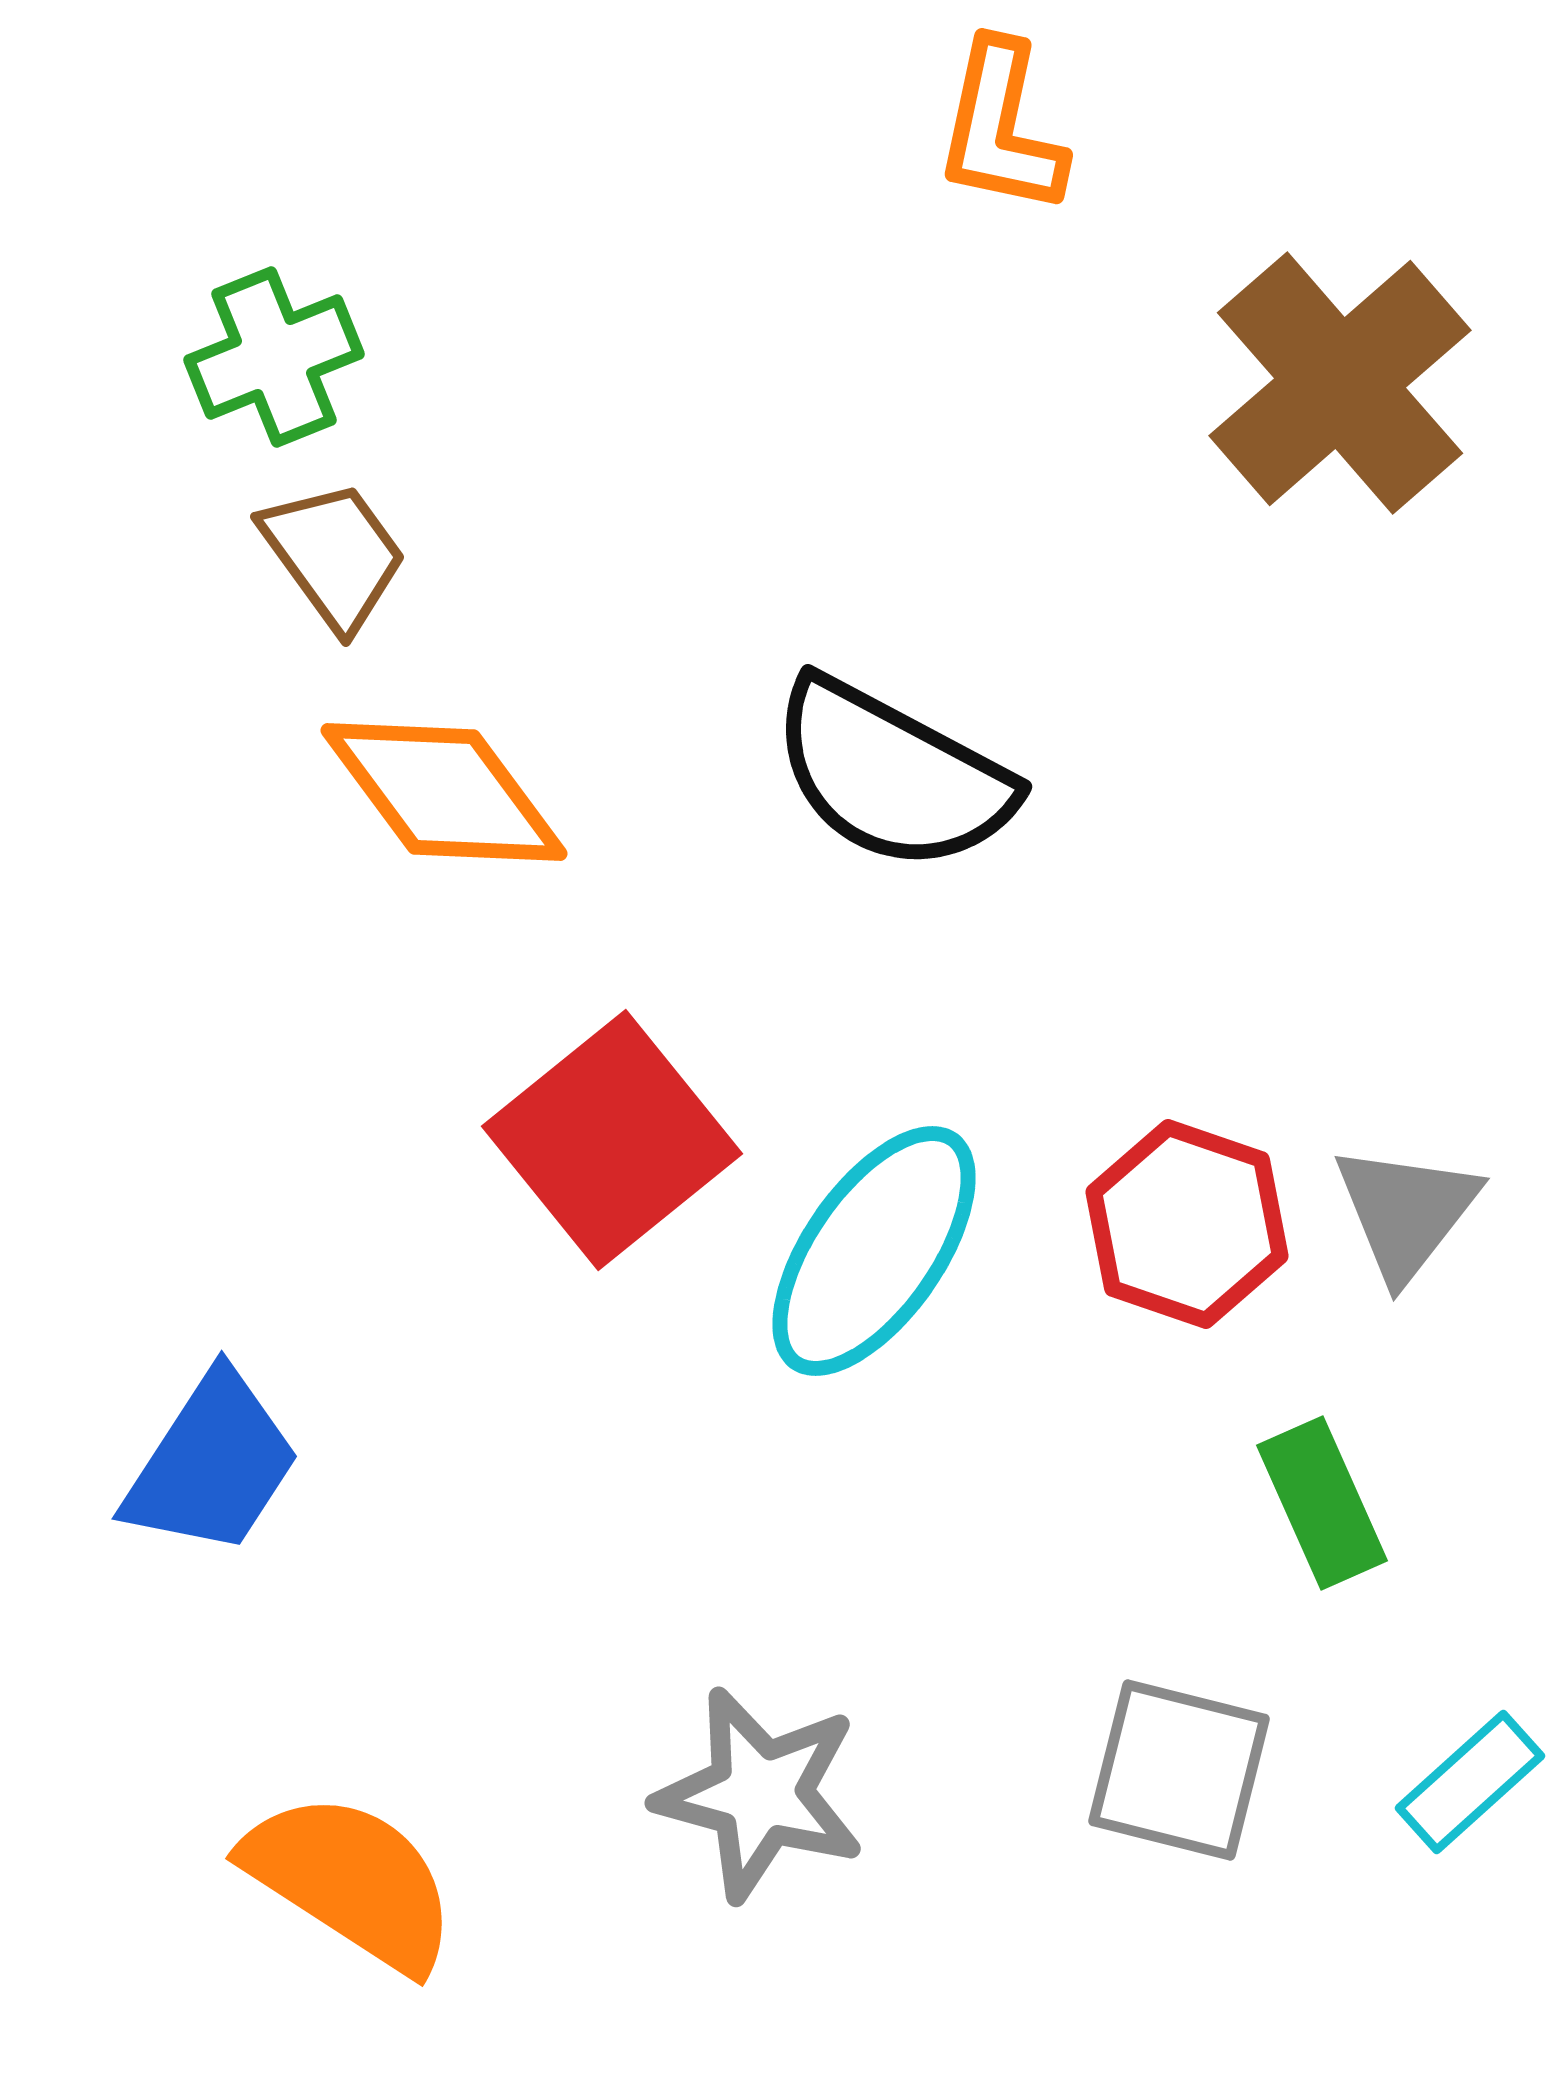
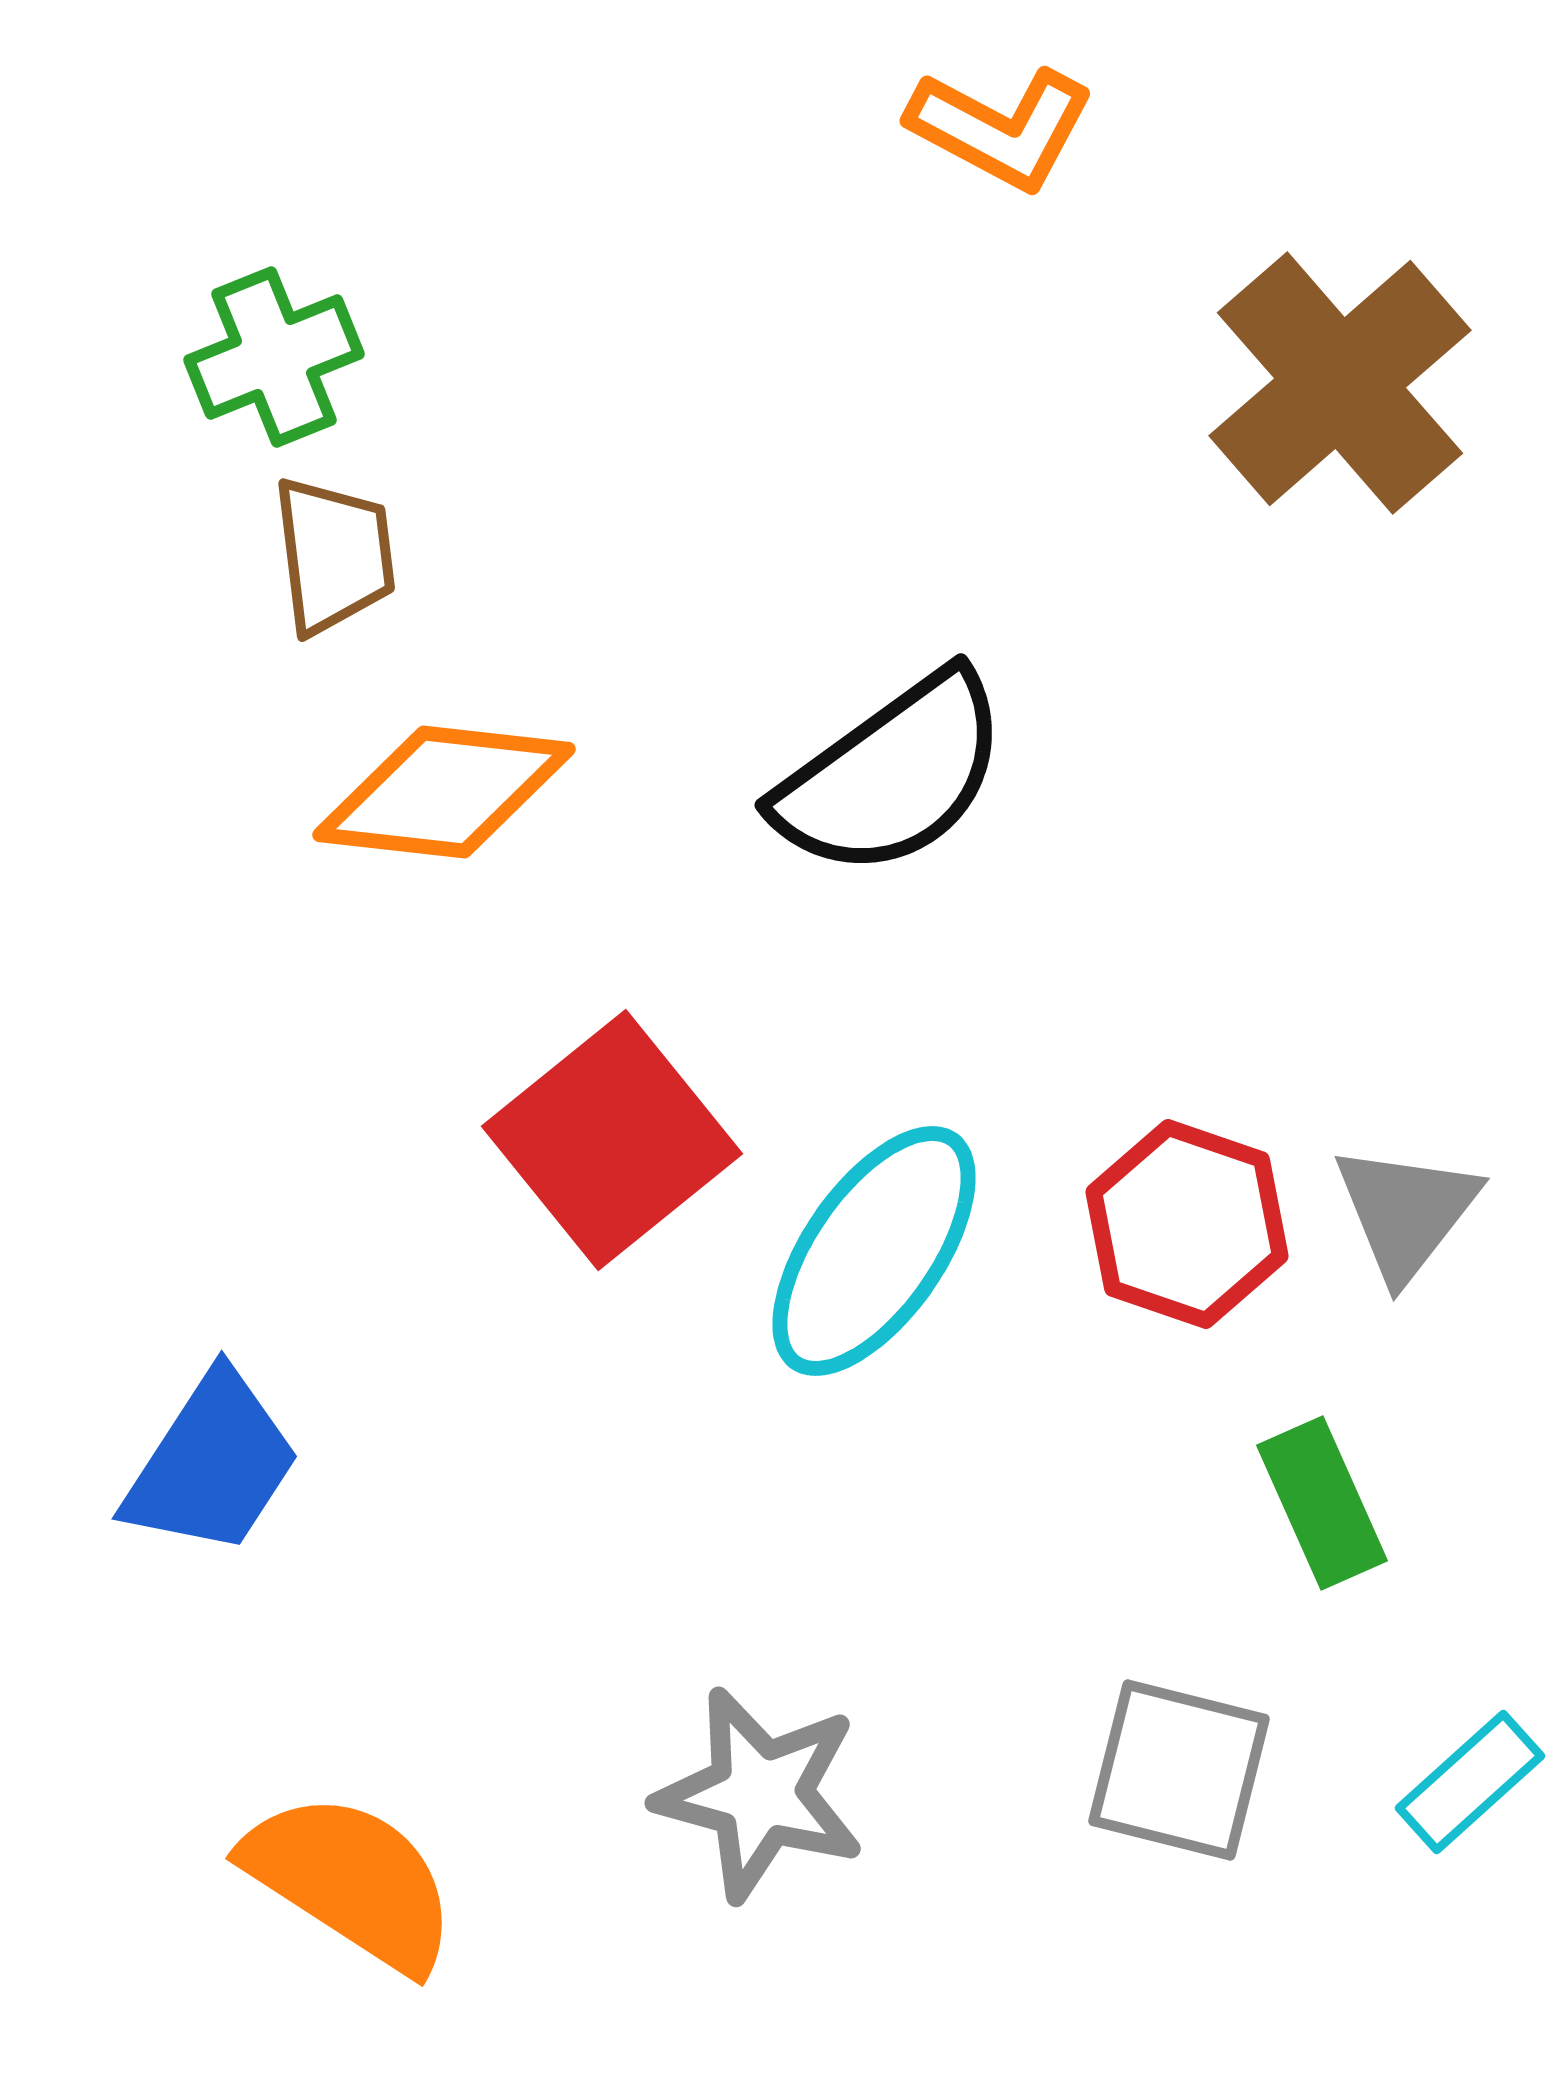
orange L-shape: rotated 74 degrees counterclockwise
brown trapezoid: rotated 29 degrees clockwise
black semicircle: rotated 64 degrees counterclockwise
orange diamond: rotated 47 degrees counterclockwise
